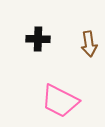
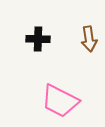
brown arrow: moved 5 px up
